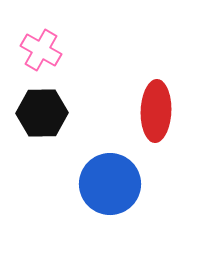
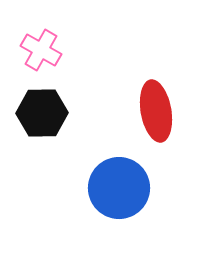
red ellipse: rotated 12 degrees counterclockwise
blue circle: moved 9 px right, 4 px down
